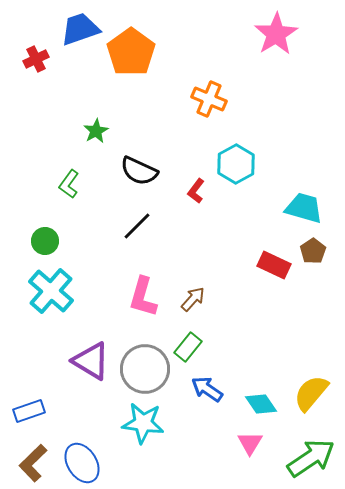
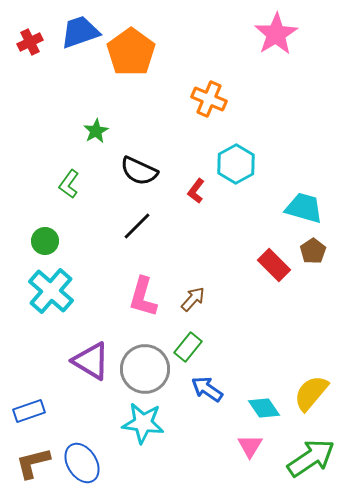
blue trapezoid: moved 3 px down
red cross: moved 6 px left, 17 px up
red rectangle: rotated 20 degrees clockwise
cyan diamond: moved 3 px right, 4 px down
pink triangle: moved 3 px down
brown L-shape: rotated 30 degrees clockwise
